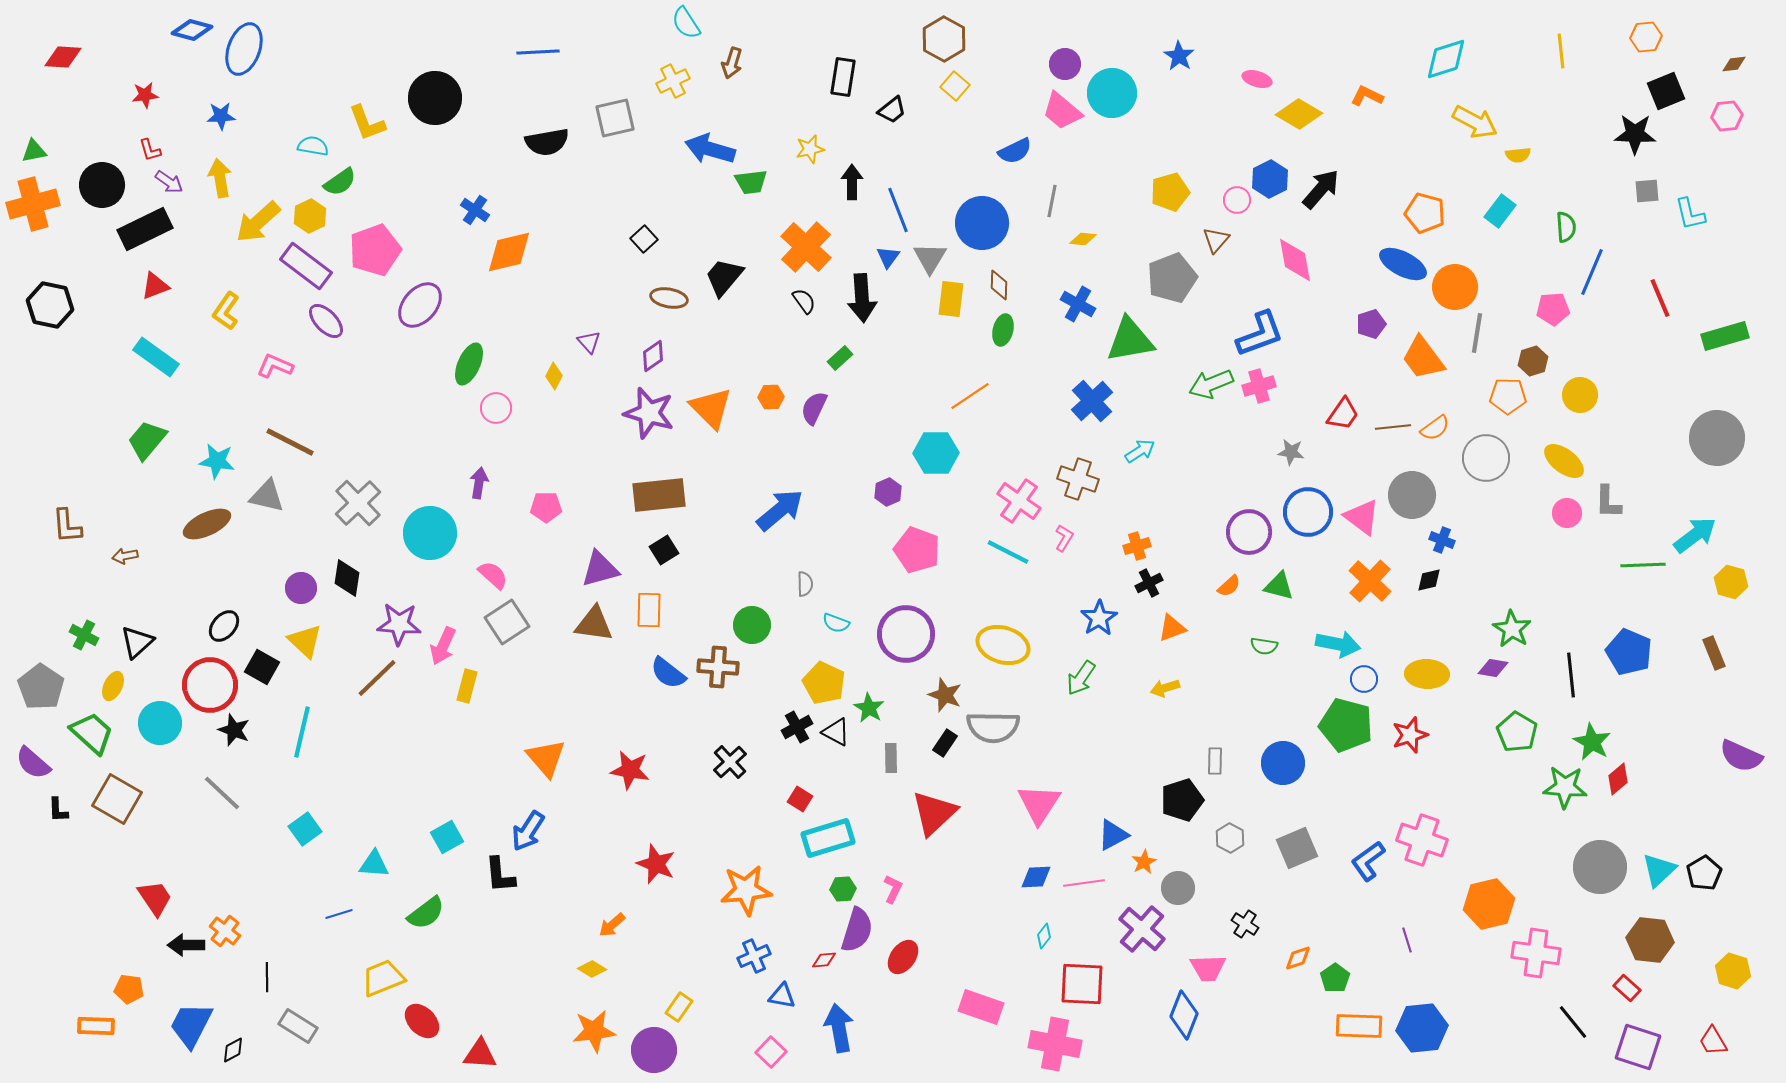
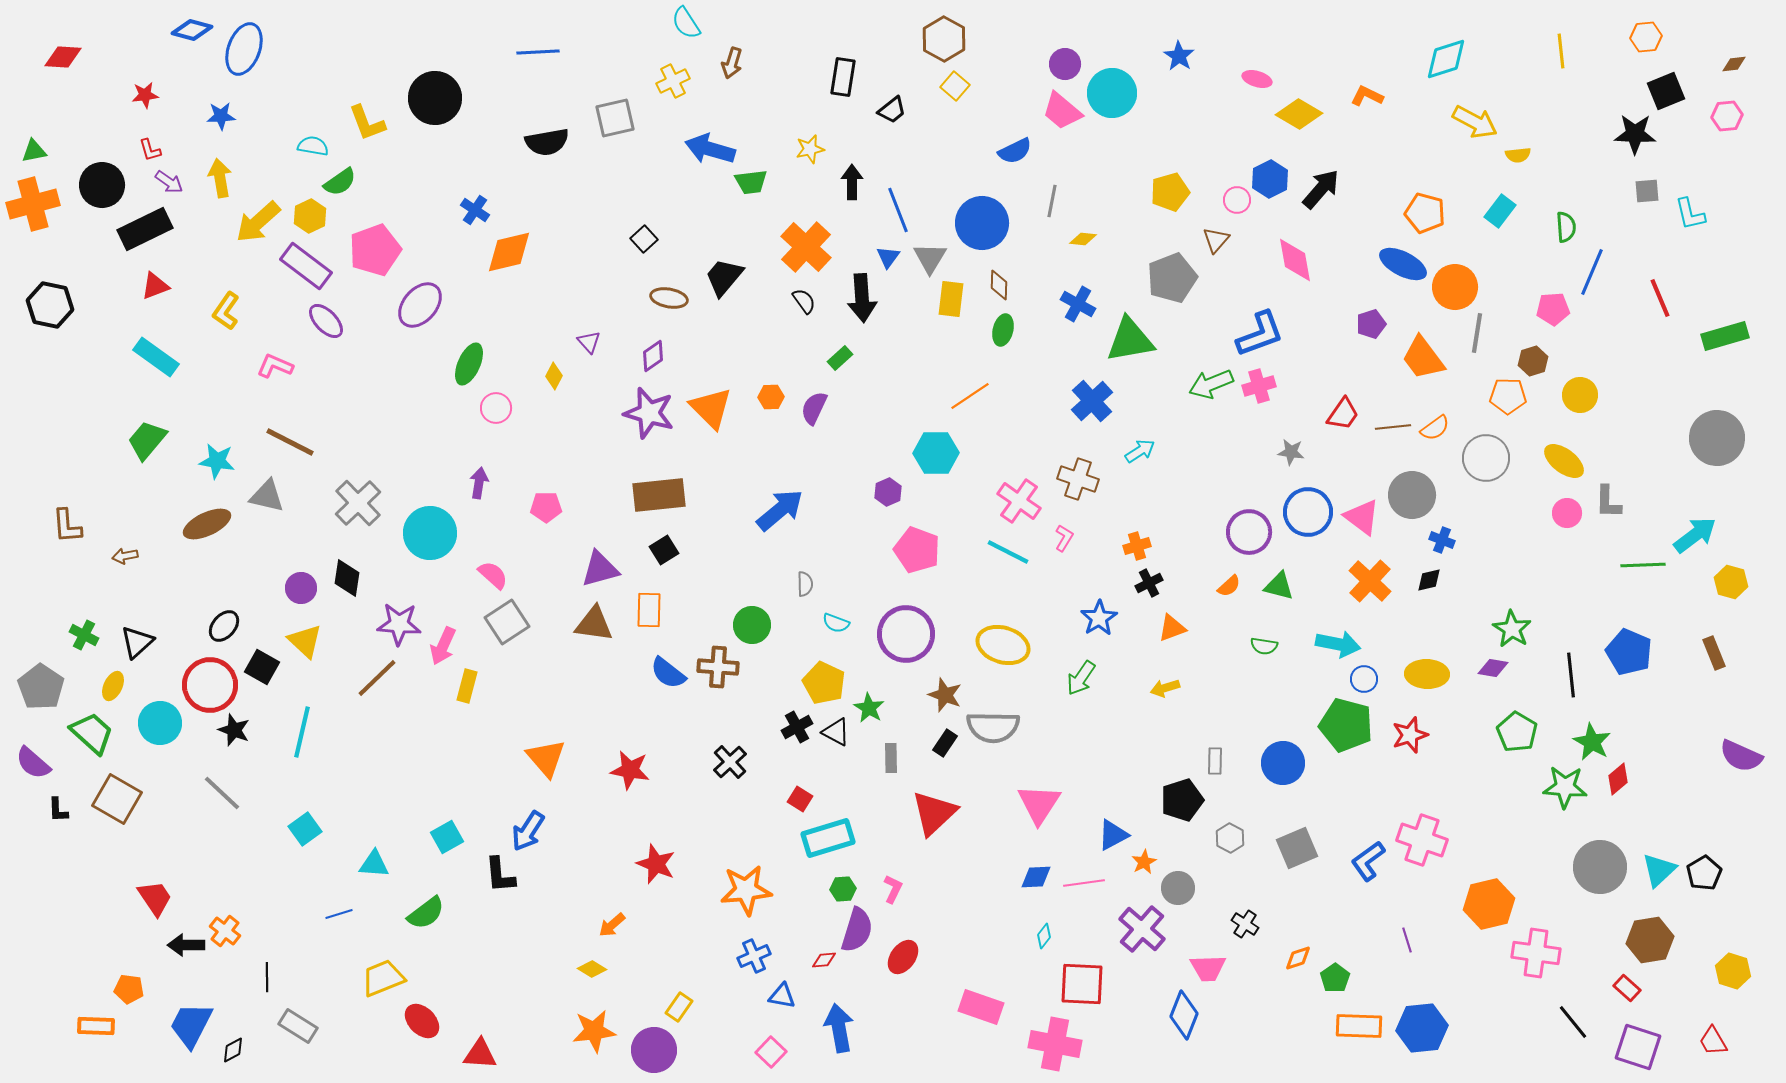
brown hexagon at (1650, 940): rotated 15 degrees counterclockwise
